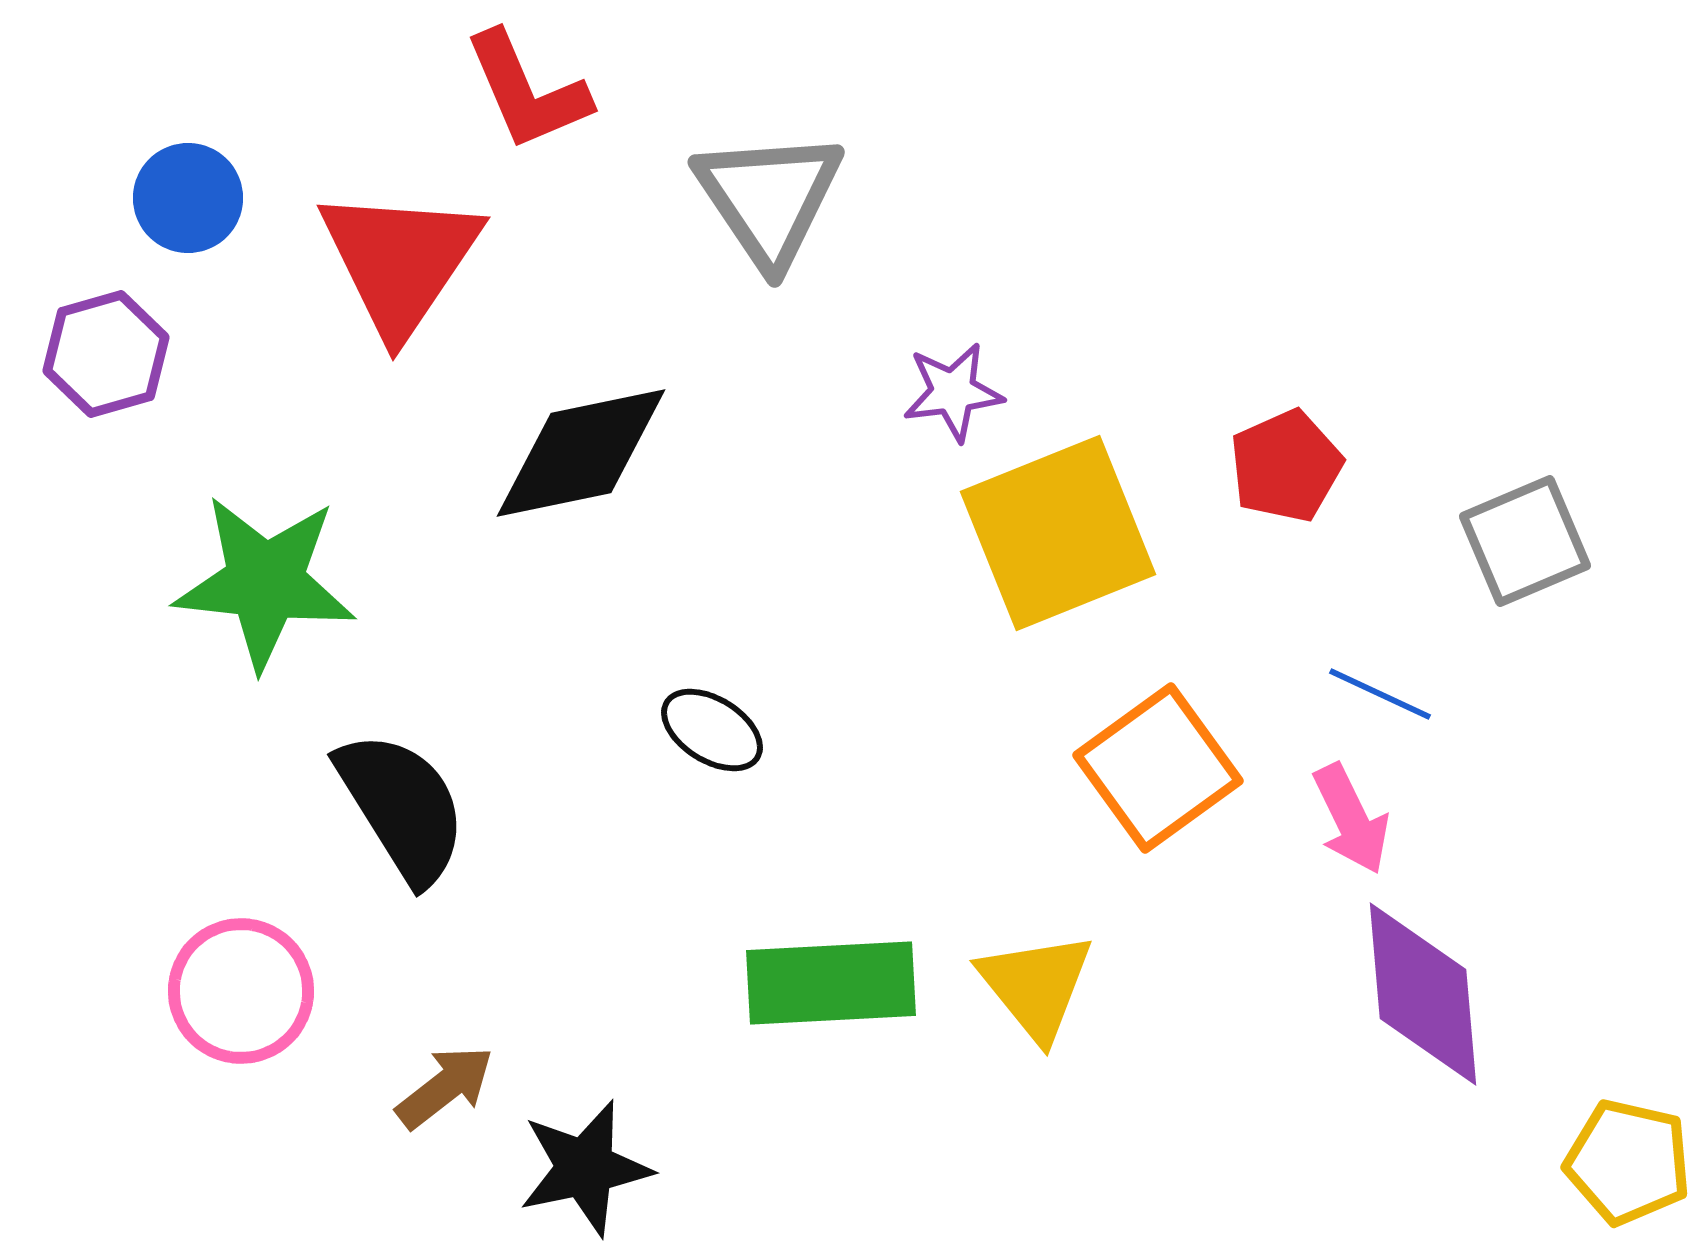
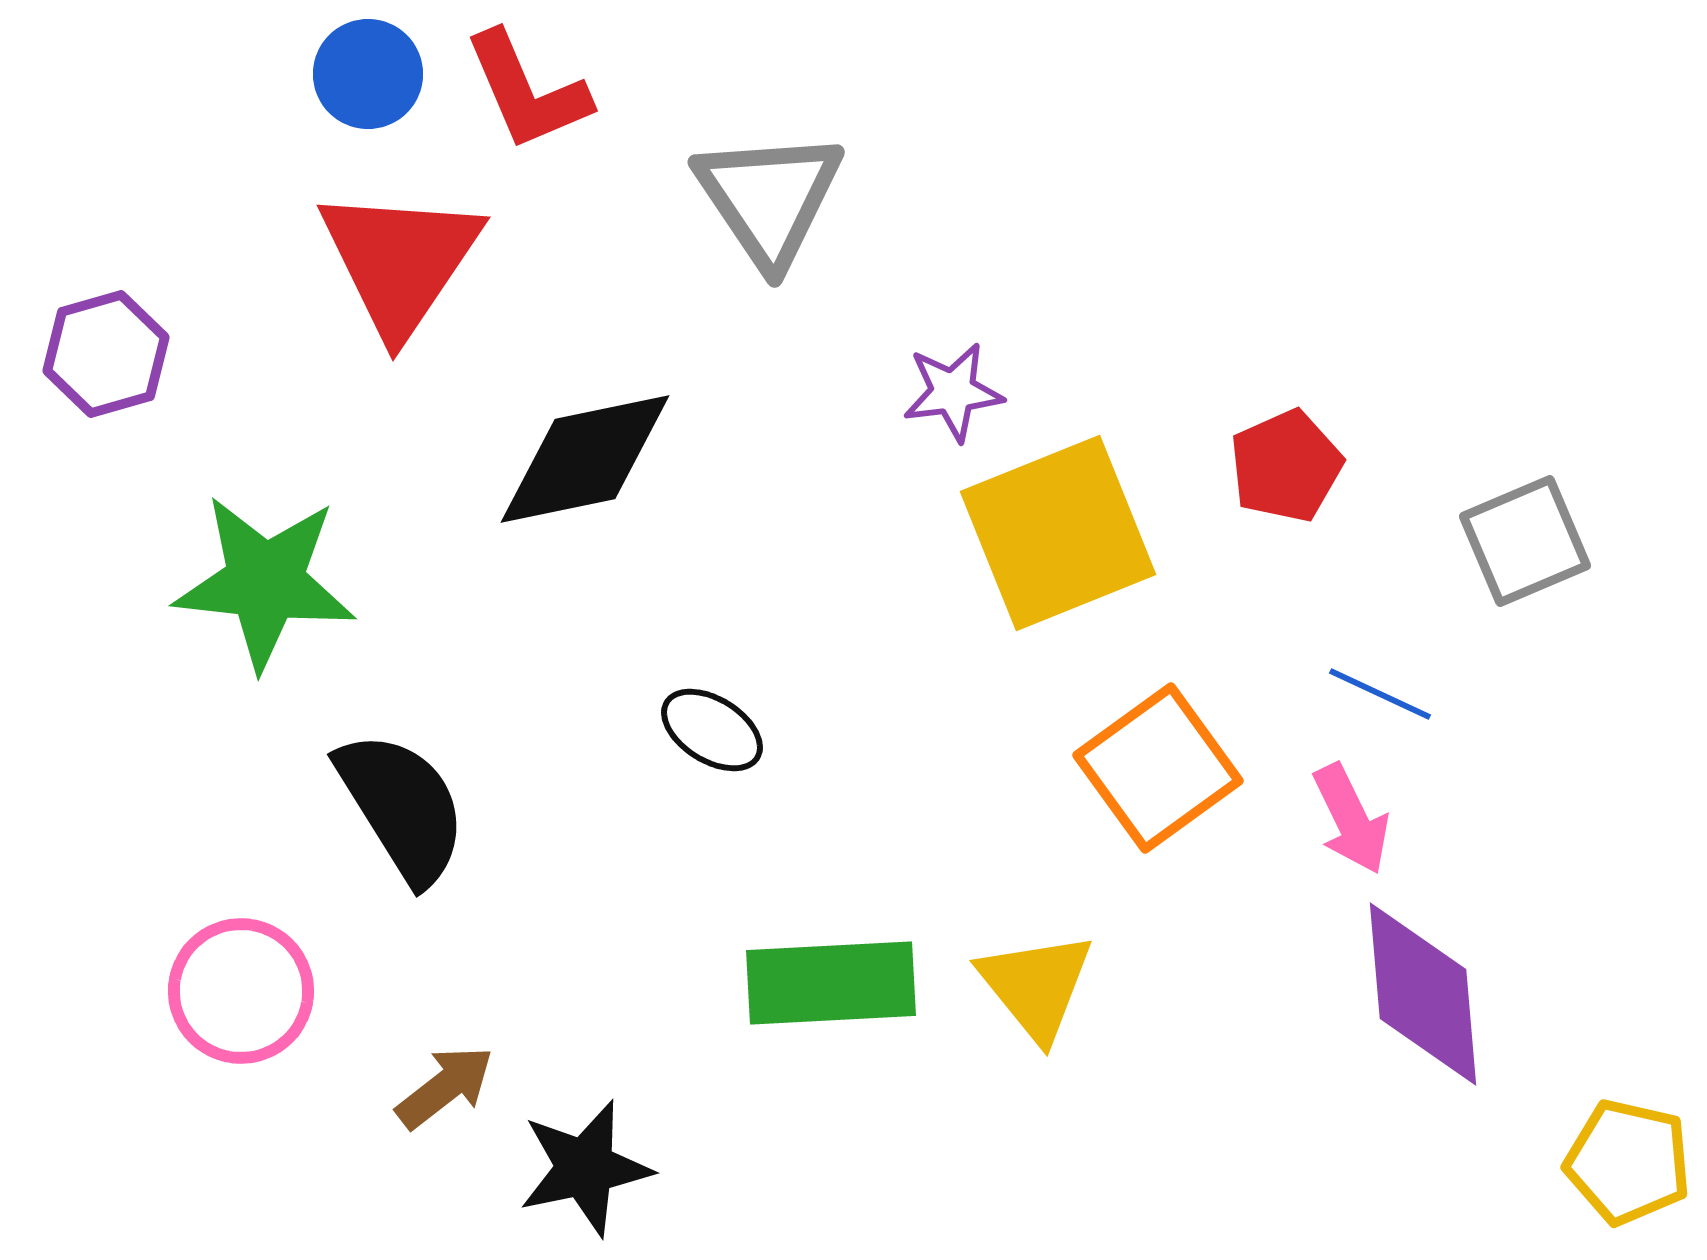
blue circle: moved 180 px right, 124 px up
black diamond: moved 4 px right, 6 px down
